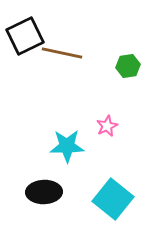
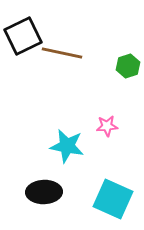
black square: moved 2 px left
green hexagon: rotated 10 degrees counterclockwise
pink star: rotated 20 degrees clockwise
cyan star: rotated 12 degrees clockwise
cyan square: rotated 15 degrees counterclockwise
